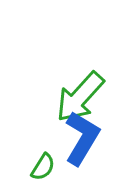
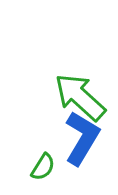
green arrow: rotated 90 degrees clockwise
